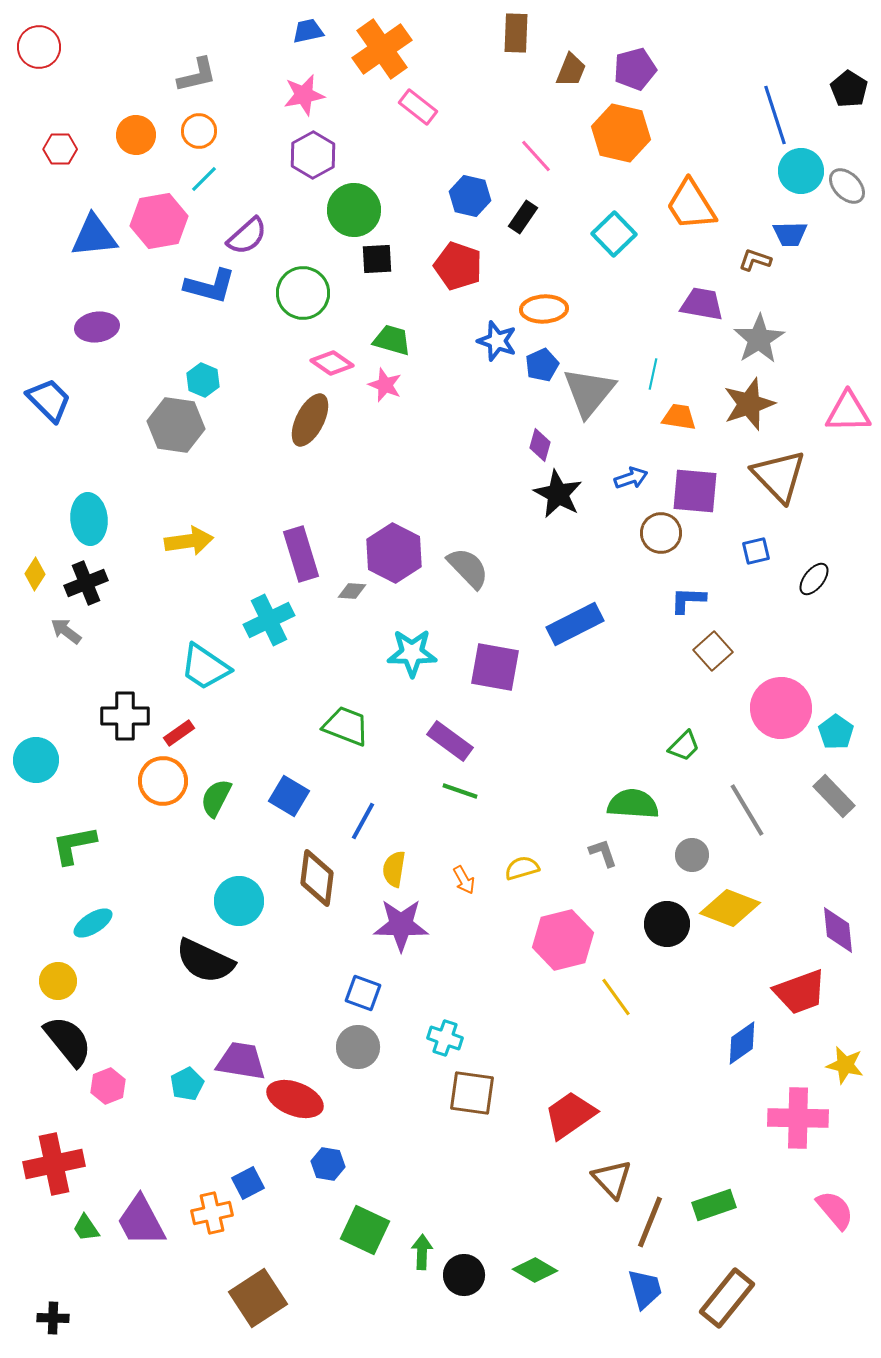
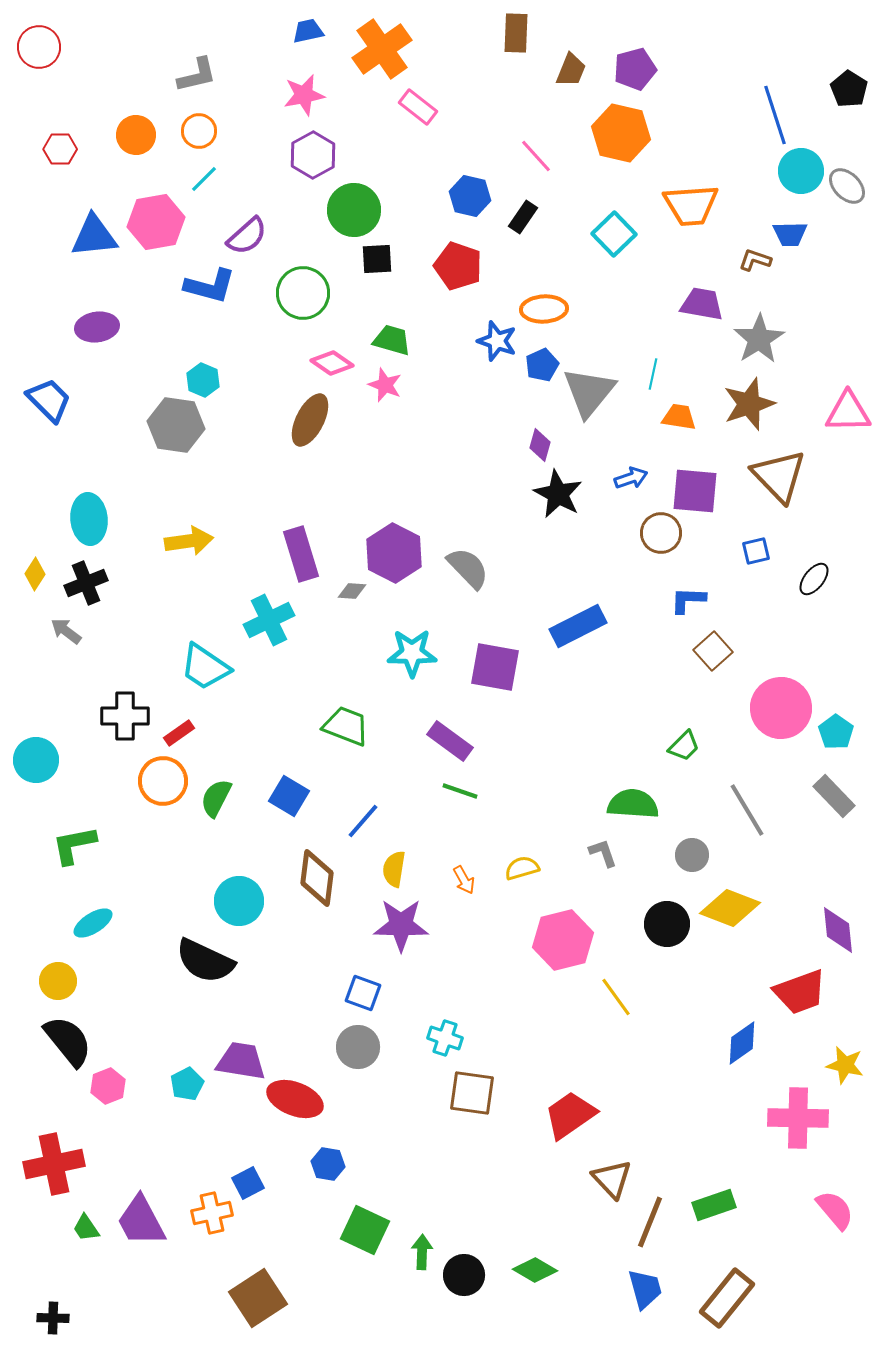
orange trapezoid at (691, 205): rotated 62 degrees counterclockwise
pink hexagon at (159, 221): moved 3 px left, 1 px down
blue rectangle at (575, 624): moved 3 px right, 2 px down
blue line at (363, 821): rotated 12 degrees clockwise
